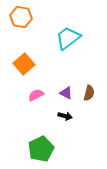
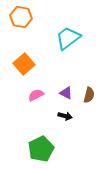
brown semicircle: moved 2 px down
